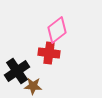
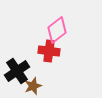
red cross: moved 2 px up
brown star: rotated 24 degrees counterclockwise
